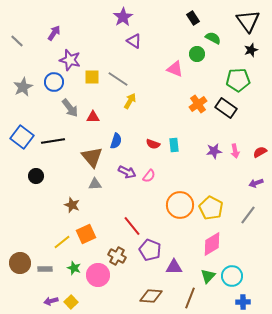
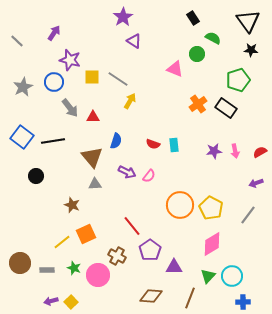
black star at (251, 50): rotated 24 degrees clockwise
green pentagon at (238, 80): rotated 15 degrees counterclockwise
purple pentagon at (150, 250): rotated 15 degrees clockwise
gray rectangle at (45, 269): moved 2 px right, 1 px down
